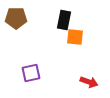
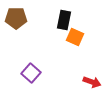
orange square: rotated 18 degrees clockwise
purple square: rotated 36 degrees counterclockwise
red arrow: moved 3 px right
